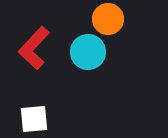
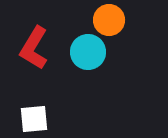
orange circle: moved 1 px right, 1 px down
red L-shape: rotated 12 degrees counterclockwise
